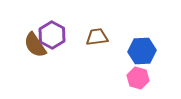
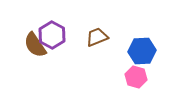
brown trapezoid: rotated 15 degrees counterclockwise
pink hexagon: moved 2 px left, 1 px up
